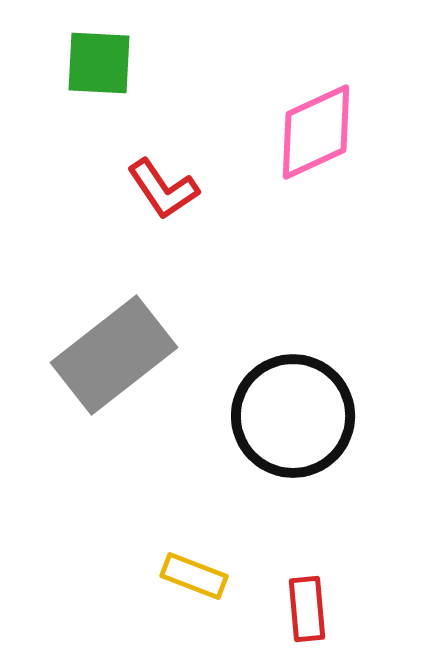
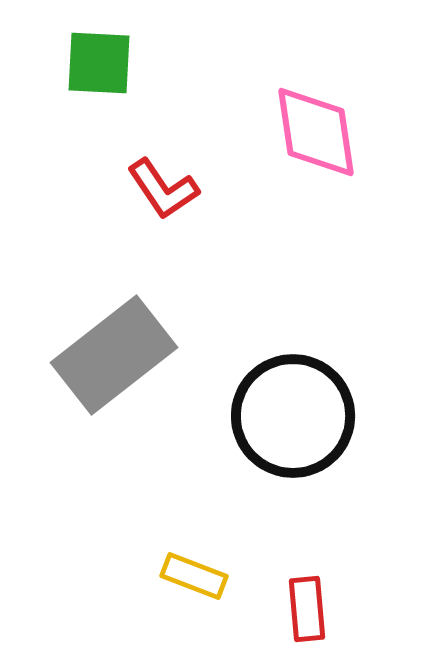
pink diamond: rotated 74 degrees counterclockwise
